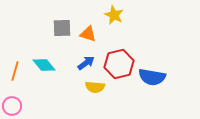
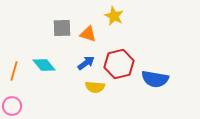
yellow star: moved 1 px down
orange line: moved 1 px left
blue semicircle: moved 3 px right, 2 px down
